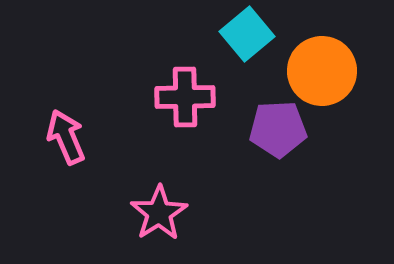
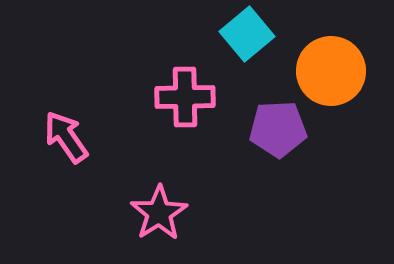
orange circle: moved 9 px right
pink arrow: rotated 12 degrees counterclockwise
